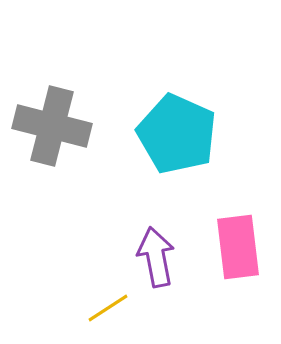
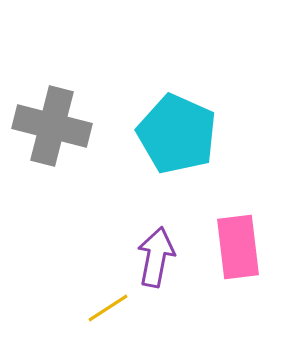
purple arrow: rotated 22 degrees clockwise
